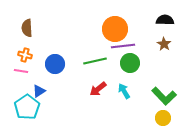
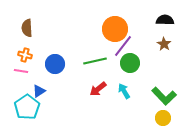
purple line: rotated 45 degrees counterclockwise
